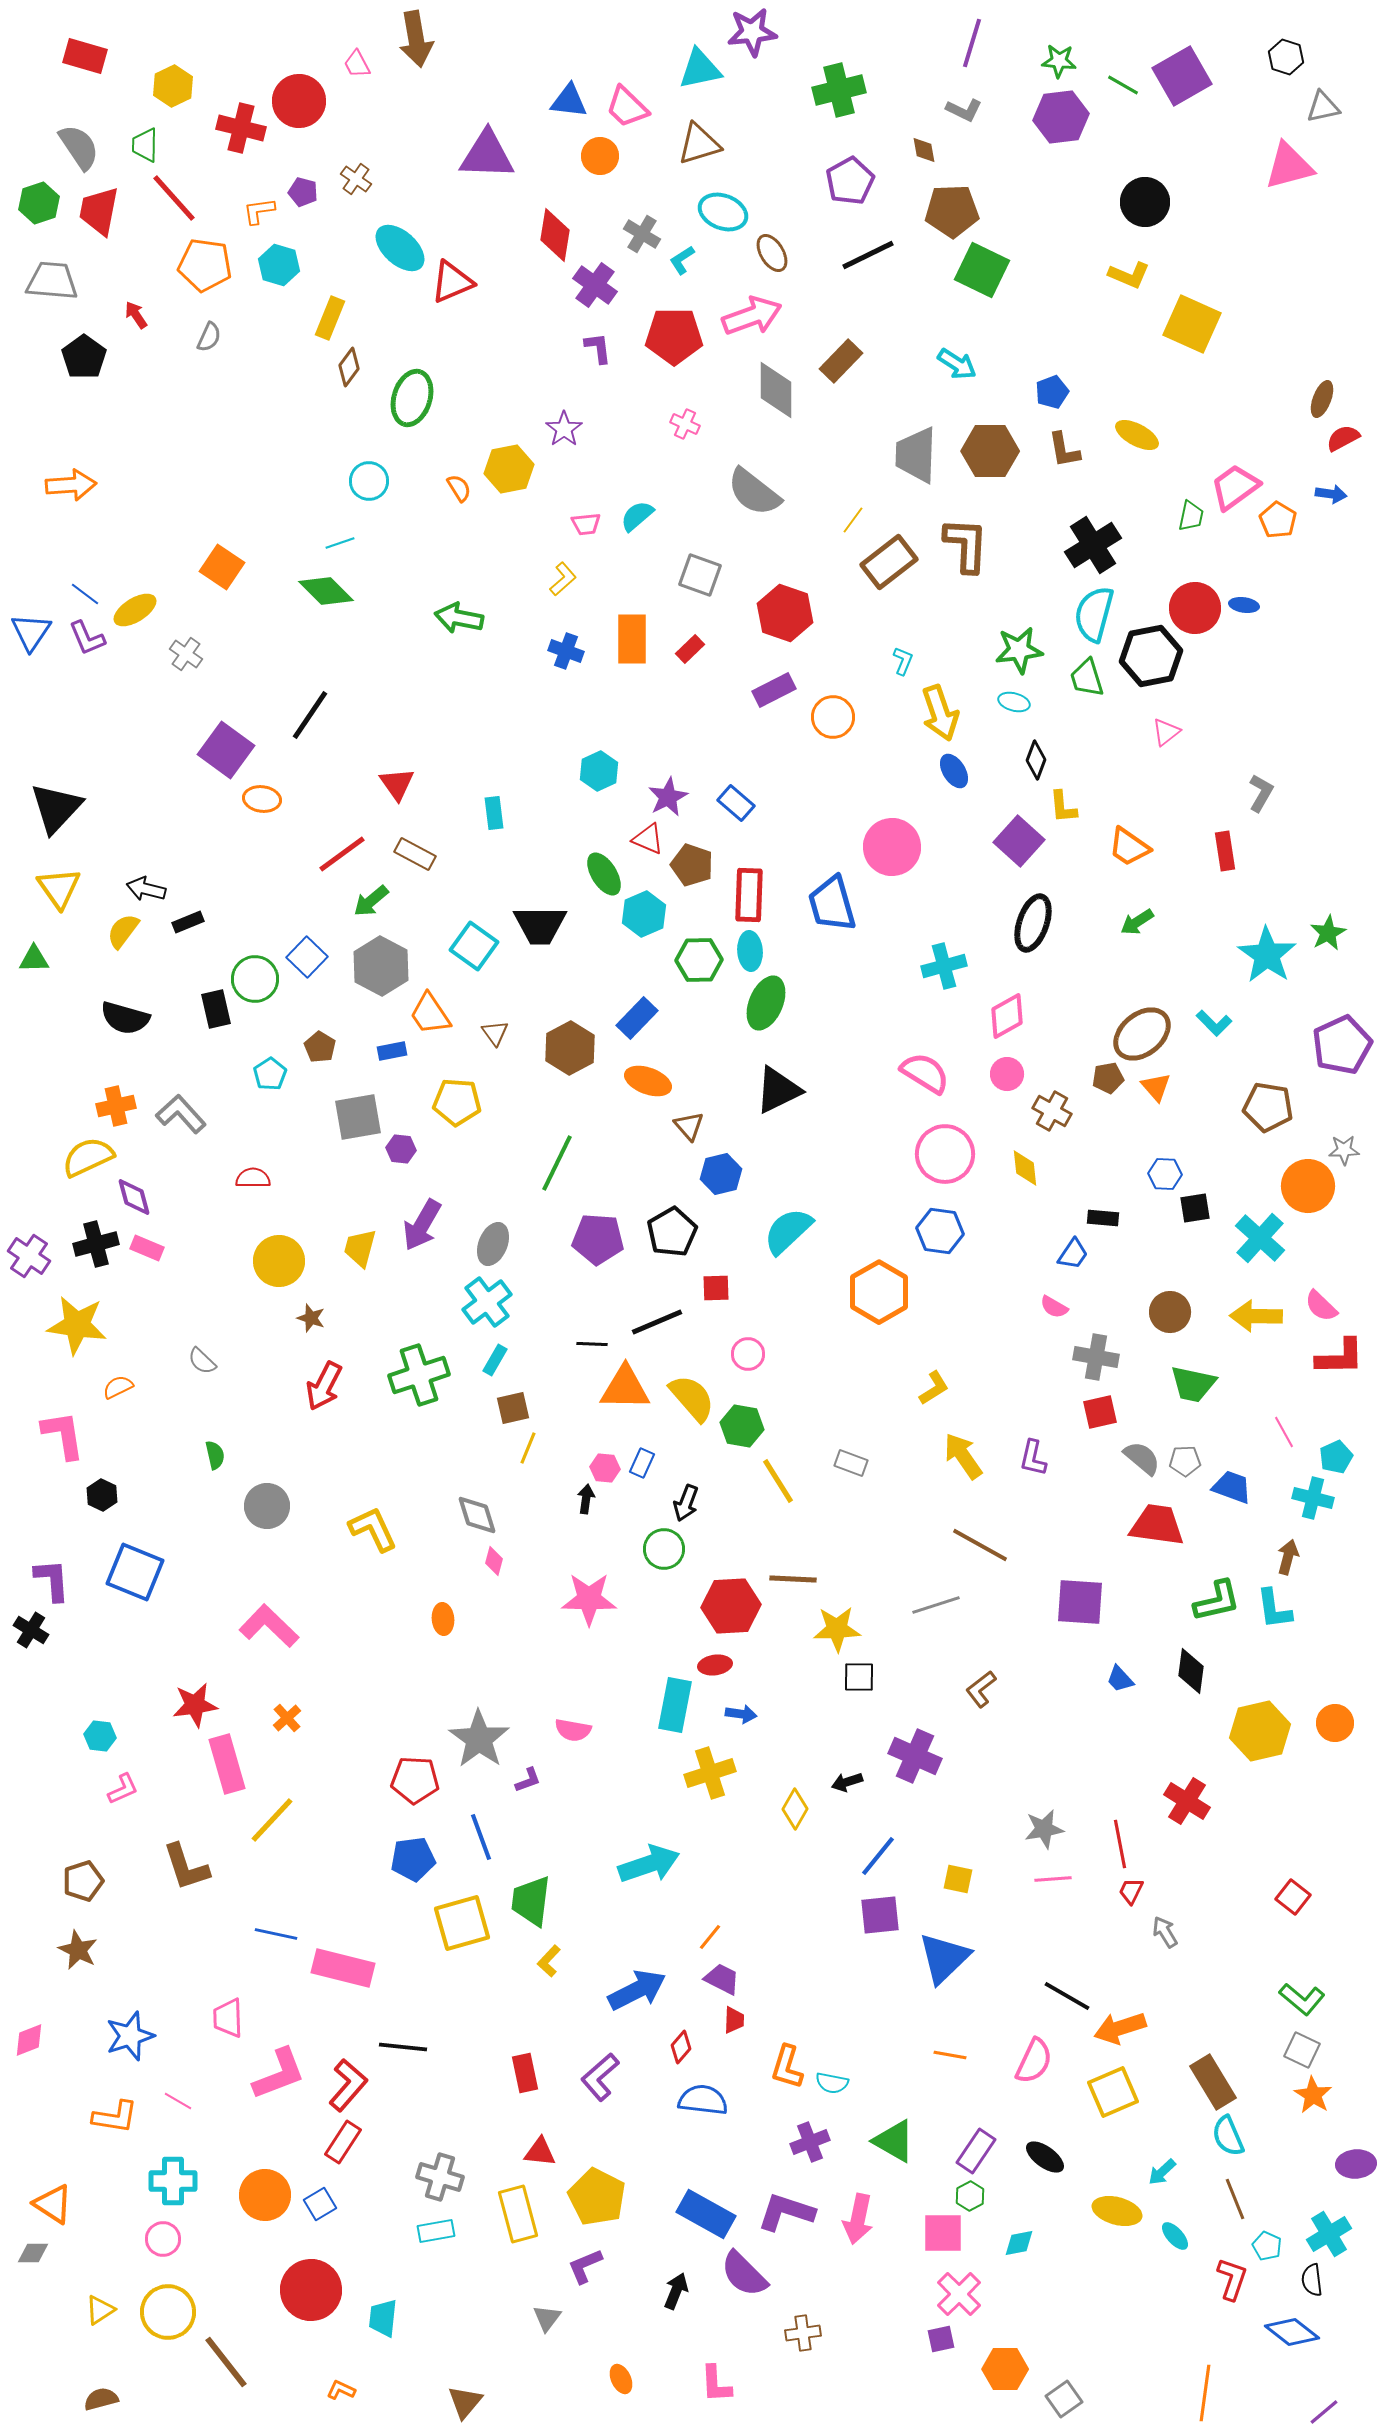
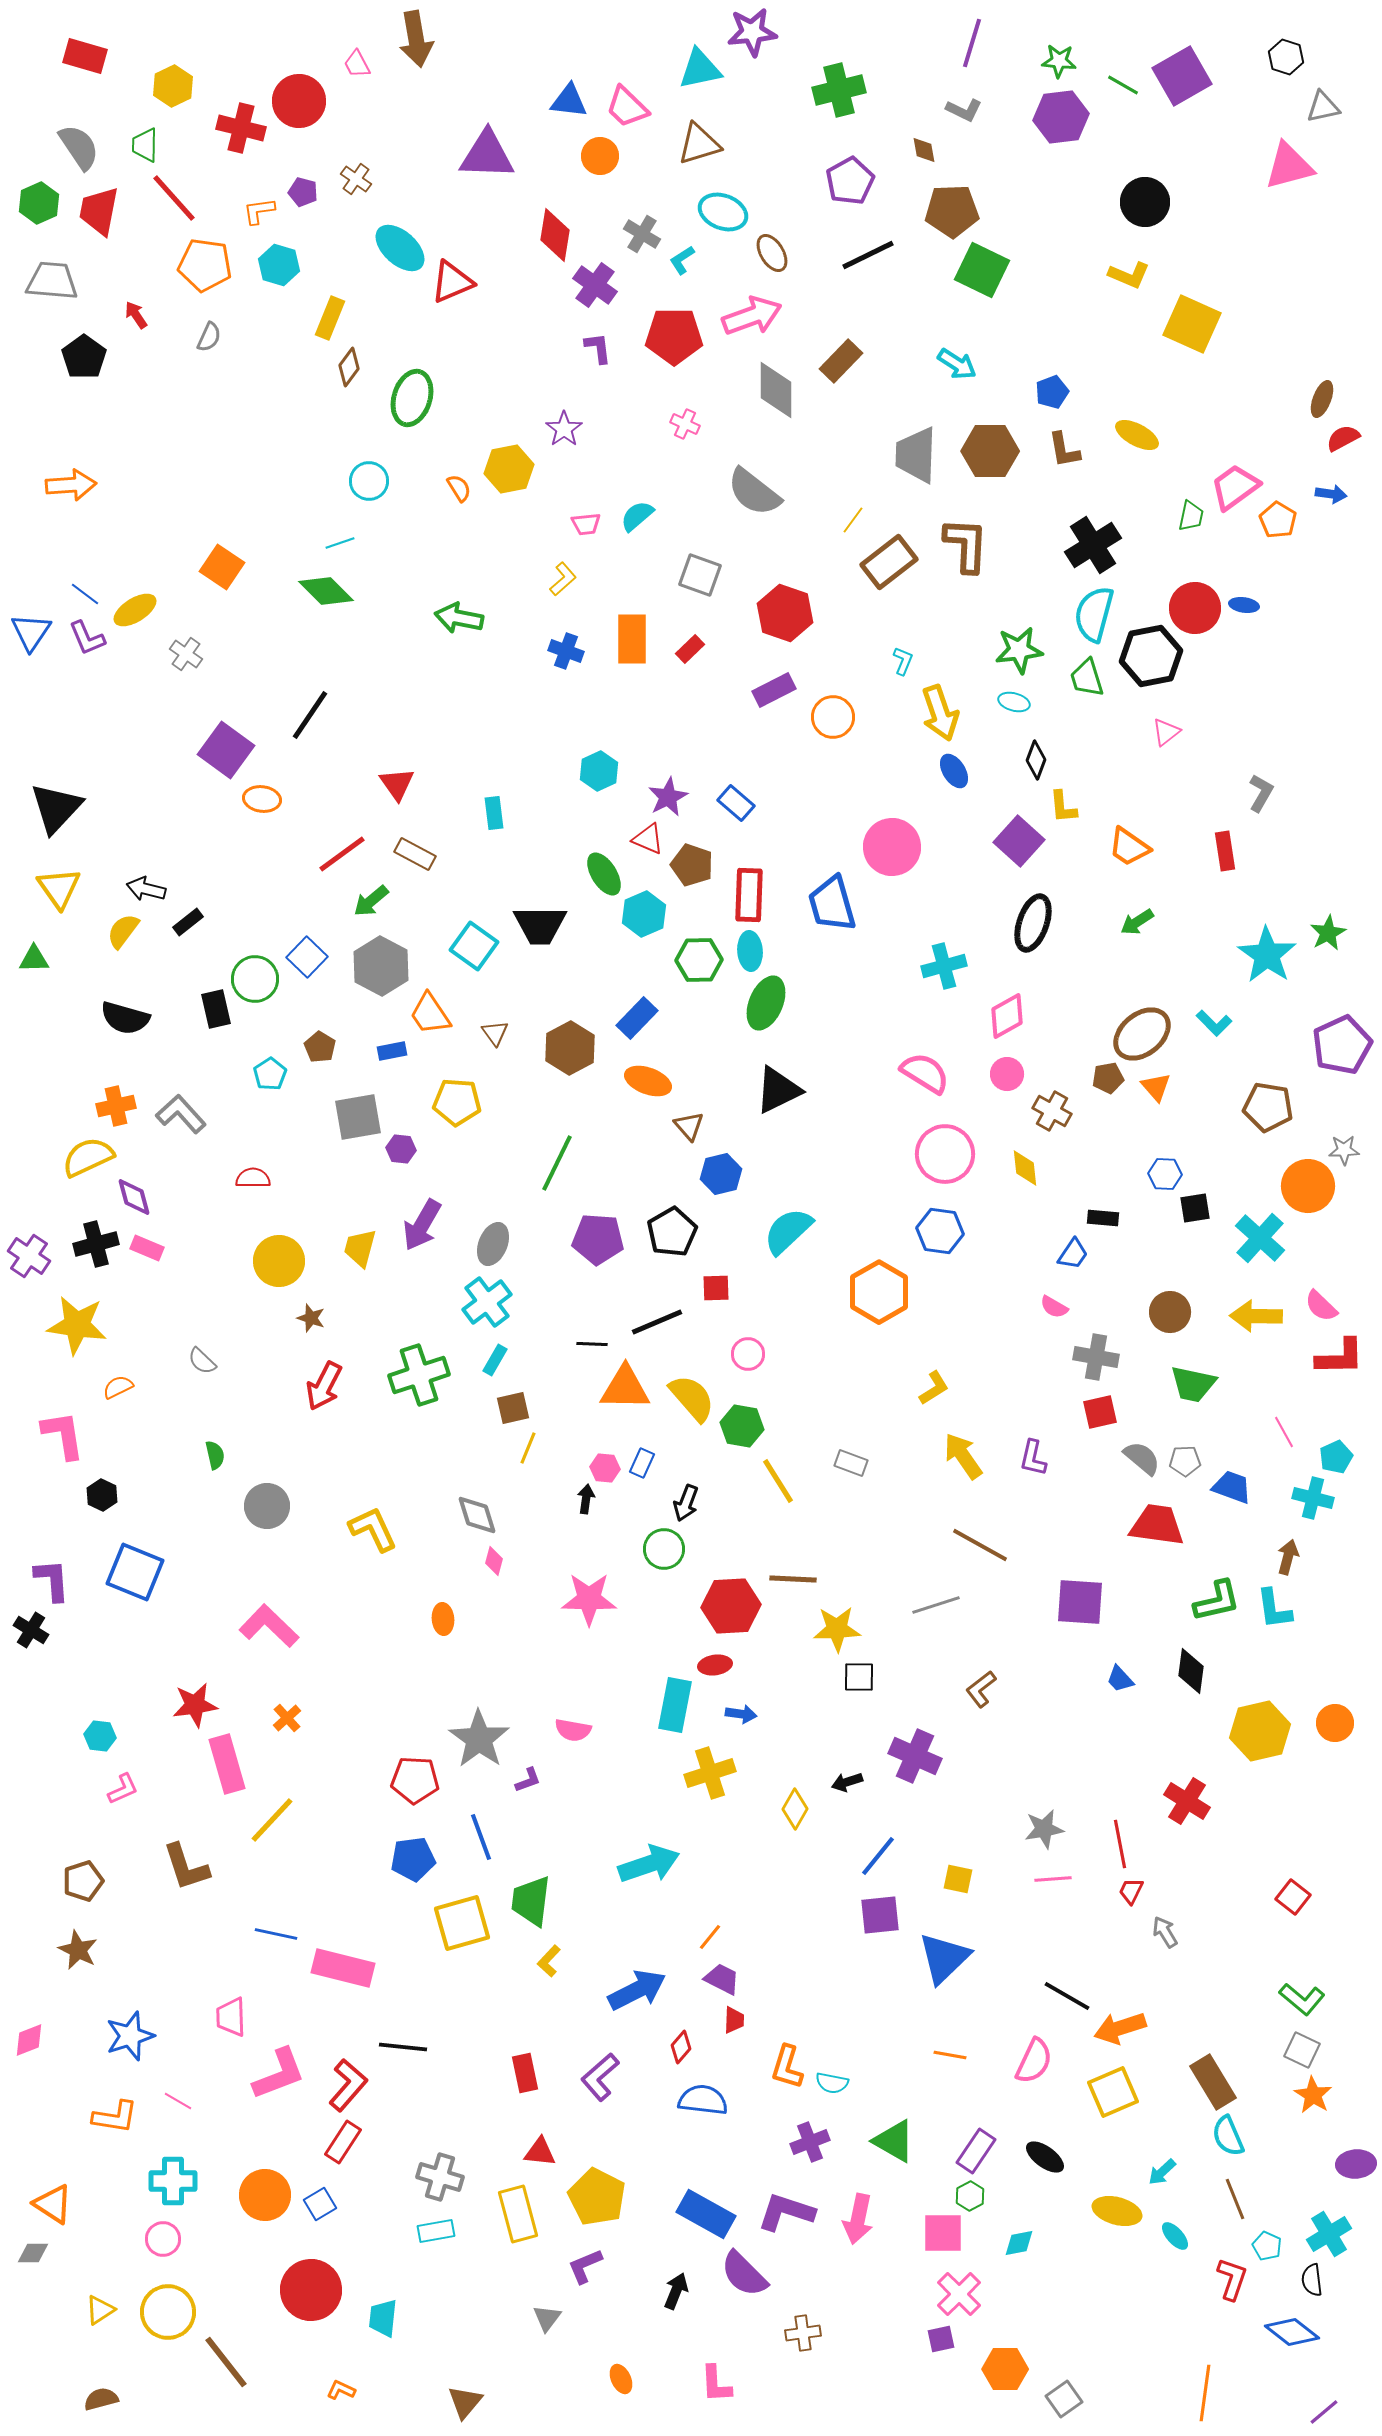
green hexagon at (39, 203): rotated 6 degrees counterclockwise
black rectangle at (188, 922): rotated 16 degrees counterclockwise
pink trapezoid at (228, 2018): moved 3 px right, 1 px up
